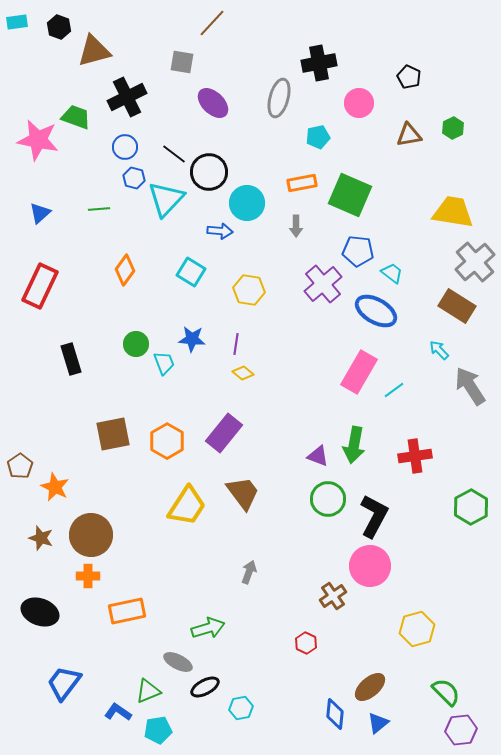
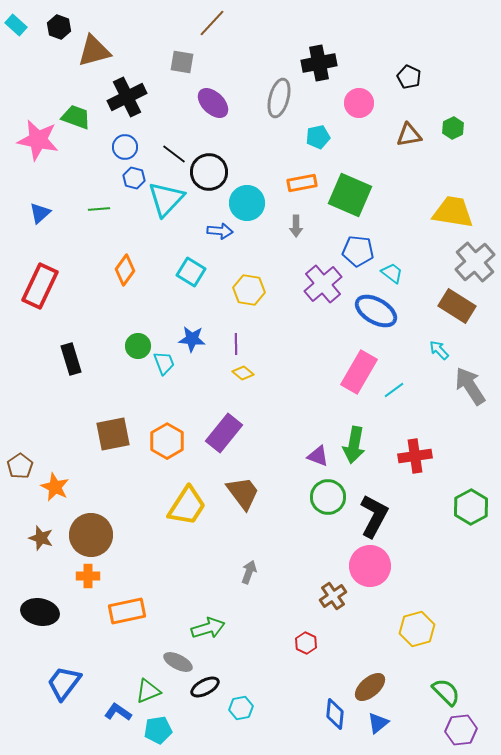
cyan rectangle at (17, 22): moved 1 px left, 3 px down; rotated 50 degrees clockwise
green circle at (136, 344): moved 2 px right, 2 px down
purple line at (236, 344): rotated 10 degrees counterclockwise
green circle at (328, 499): moved 2 px up
black ellipse at (40, 612): rotated 9 degrees counterclockwise
